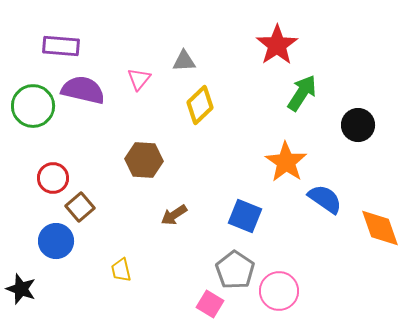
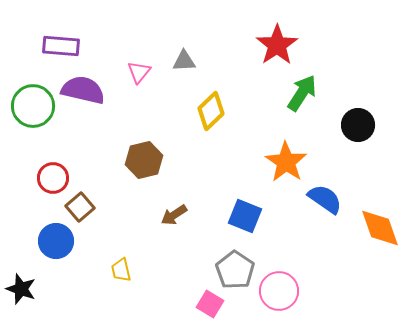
pink triangle: moved 7 px up
yellow diamond: moved 11 px right, 6 px down
brown hexagon: rotated 18 degrees counterclockwise
